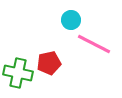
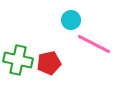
green cross: moved 13 px up
